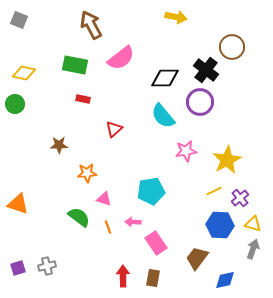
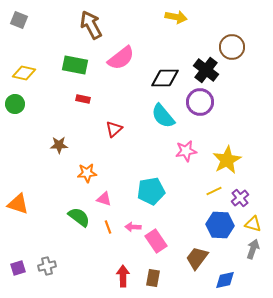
pink arrow: moved 5 px down
pink rectangle: moved 2 px up
